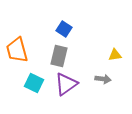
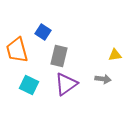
blue square: moved 21 px left, 3 px down
cyan square: moved 5 px left, 2 px down
